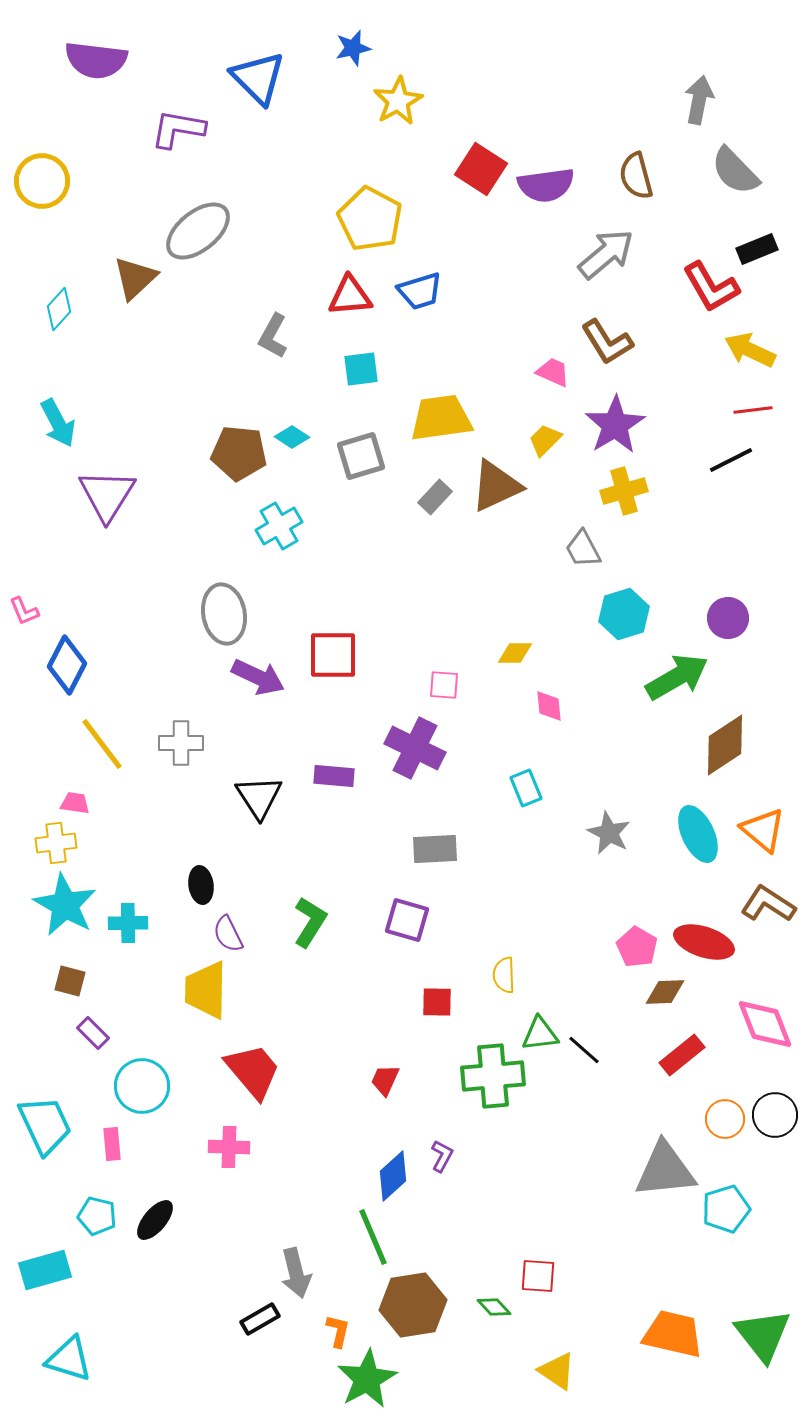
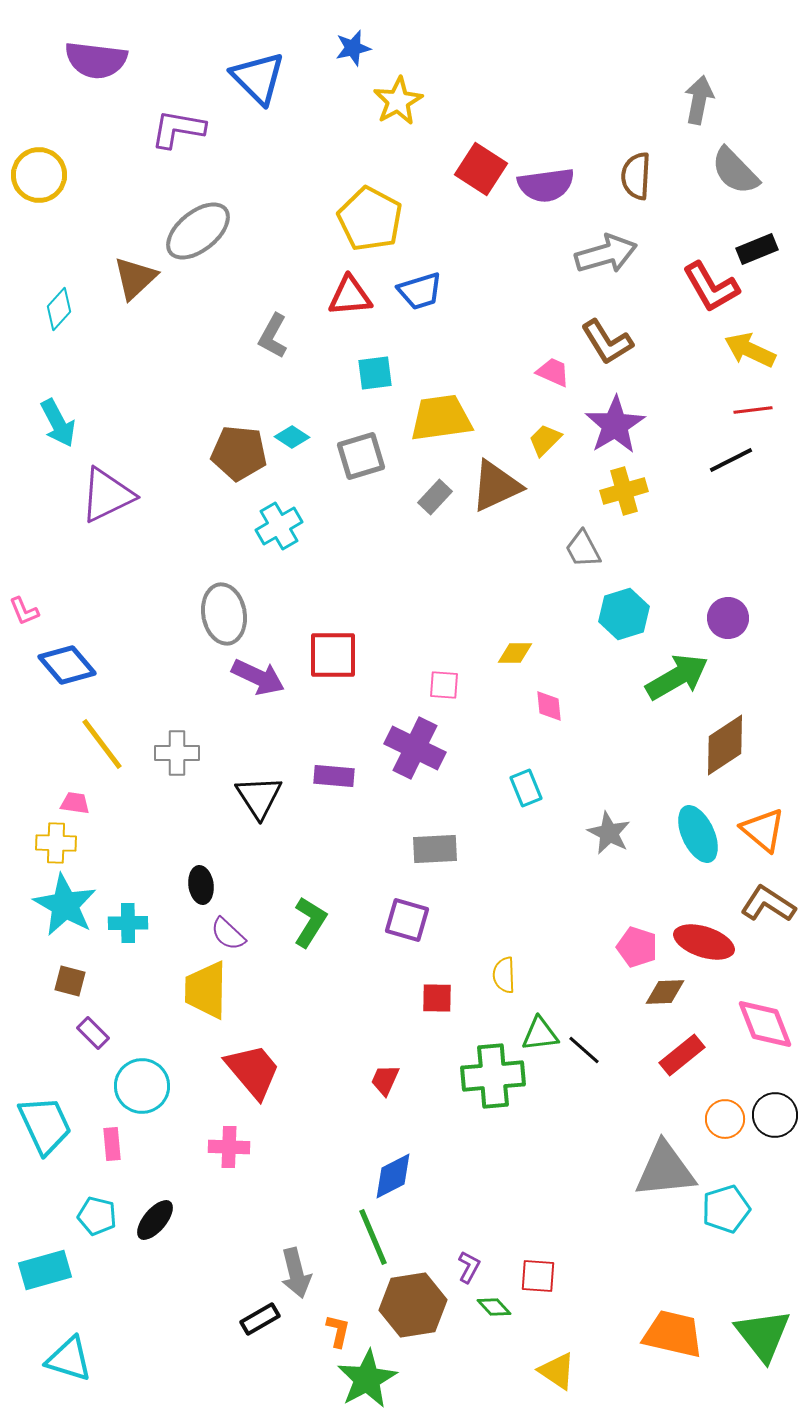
brown semicircle at (636, 176): rotated 18 degrees clockwise
yellow circle at (42, 181): moved 3 px left, 6 px up
gray arrow at (606, 254): rotated 24 degrees clockwise
cyan square at (361, 369): moved 14 px right, 4 px down
purple triangle at (107, 495): rotated 32 degrees clockwise
blue diamond at (67, 665): rotated 68 degrees counterclockwise
gray cross at (181, 743): moved 4 px left, 10 px down
yellow cross at (56, 843): rotated 9 degrees clockwise
purple semicircle at (228, 934): rotated 21 degrees counterclockwise
pink pentagon at (637, 947): rotated 12 degrees counterclockwise
red square at (437, 1002): moved 4 px up
purple L-shape at (442, 1156): moved 27 px right, 111 px down
blue diamond at (393, 1176): rotated 15 degrees clockwise
